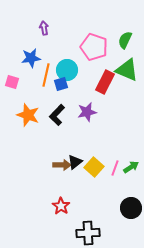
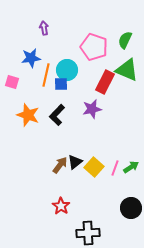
blue square: rotated 16 degrees clockwise
purple star: moved 5 px right, 3 px up
brown arrow: moved 2 px left; rotated 54 degrees counterclockwise
